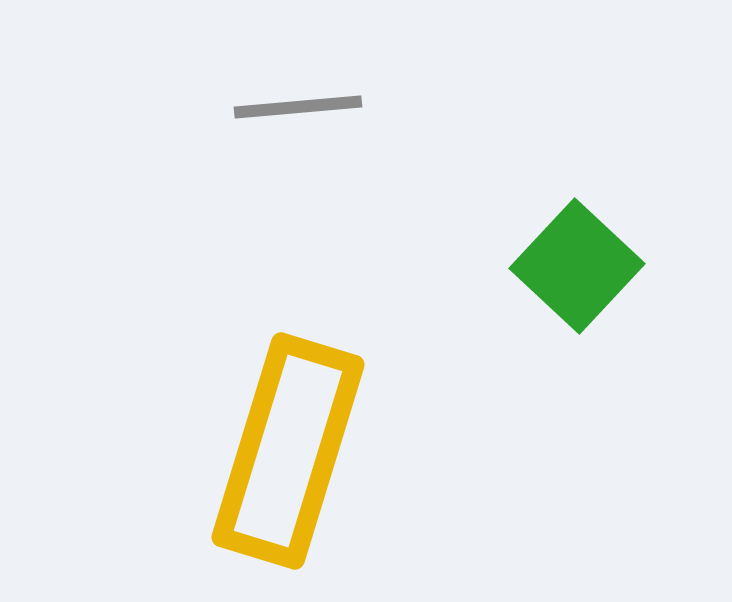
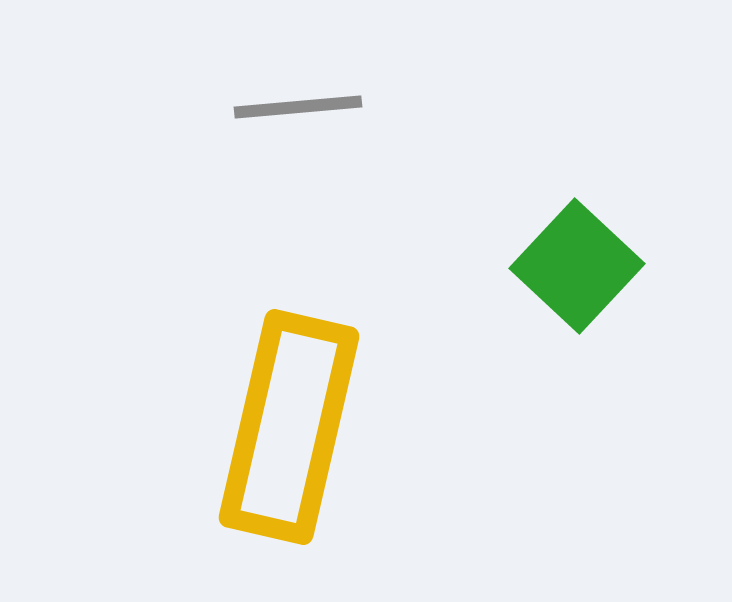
yellow rectangle: moved 1 px right, 24 px up; rotated 4 degrees counterclockwise
